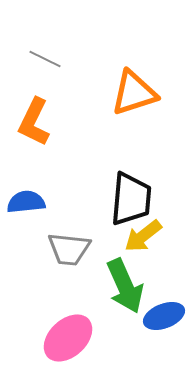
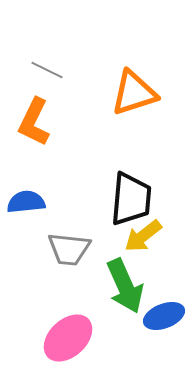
gray line: moved 2 px right, 11 px down
